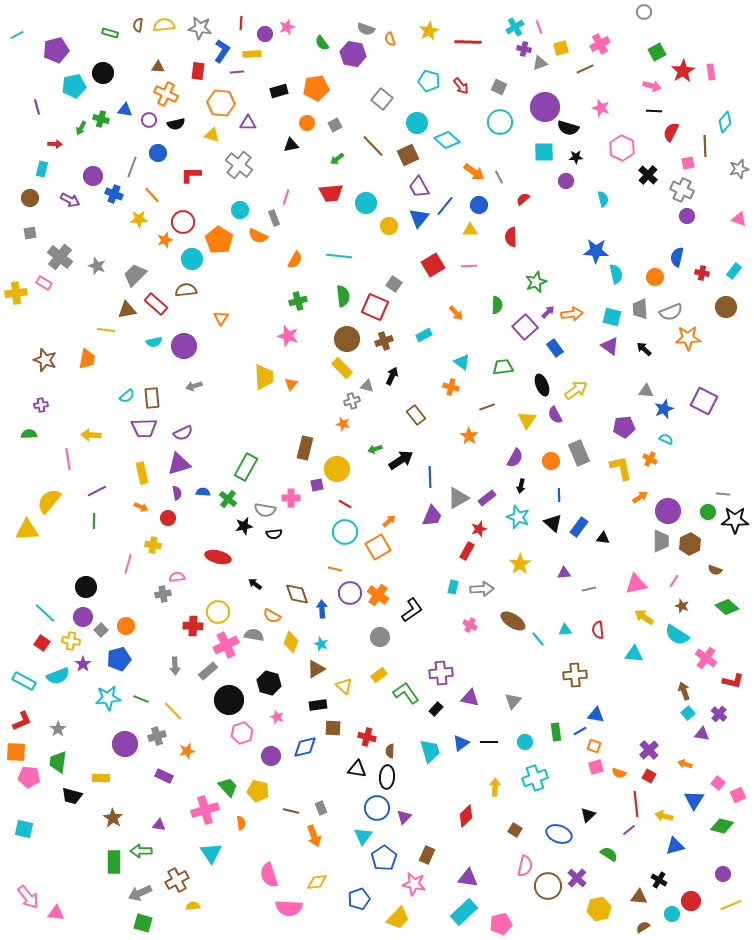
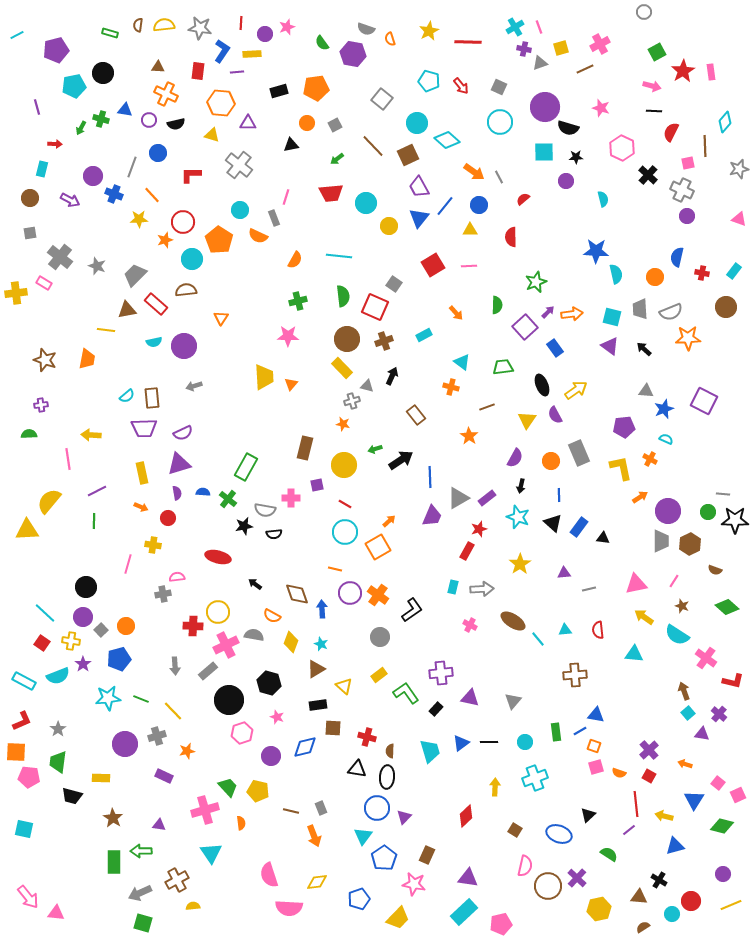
pink star at (288, 336): rotated 15 degrees counterclockwise
yellow circle at (337, 469): moved 7 px right, 4 px up
